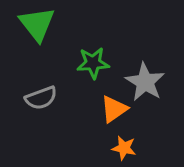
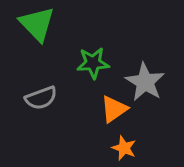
green triangle: rotated 6 degrees counterclockwise
orange star: rotated 10 degrees clockwise
